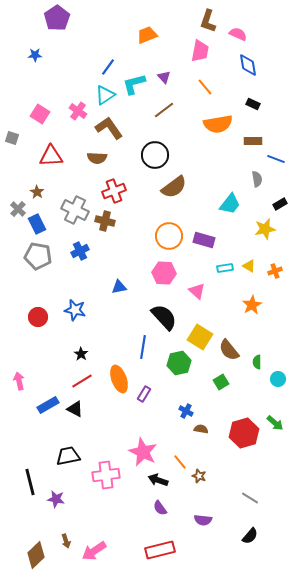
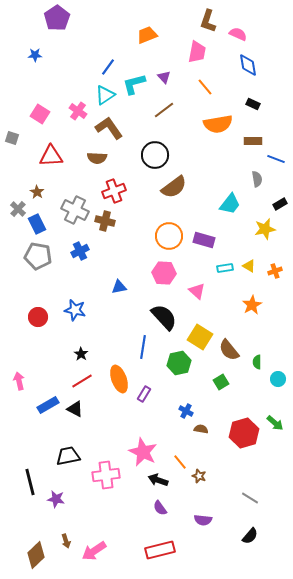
pink trapezoid at (200, 51): moved 3 px left, 1 px down
